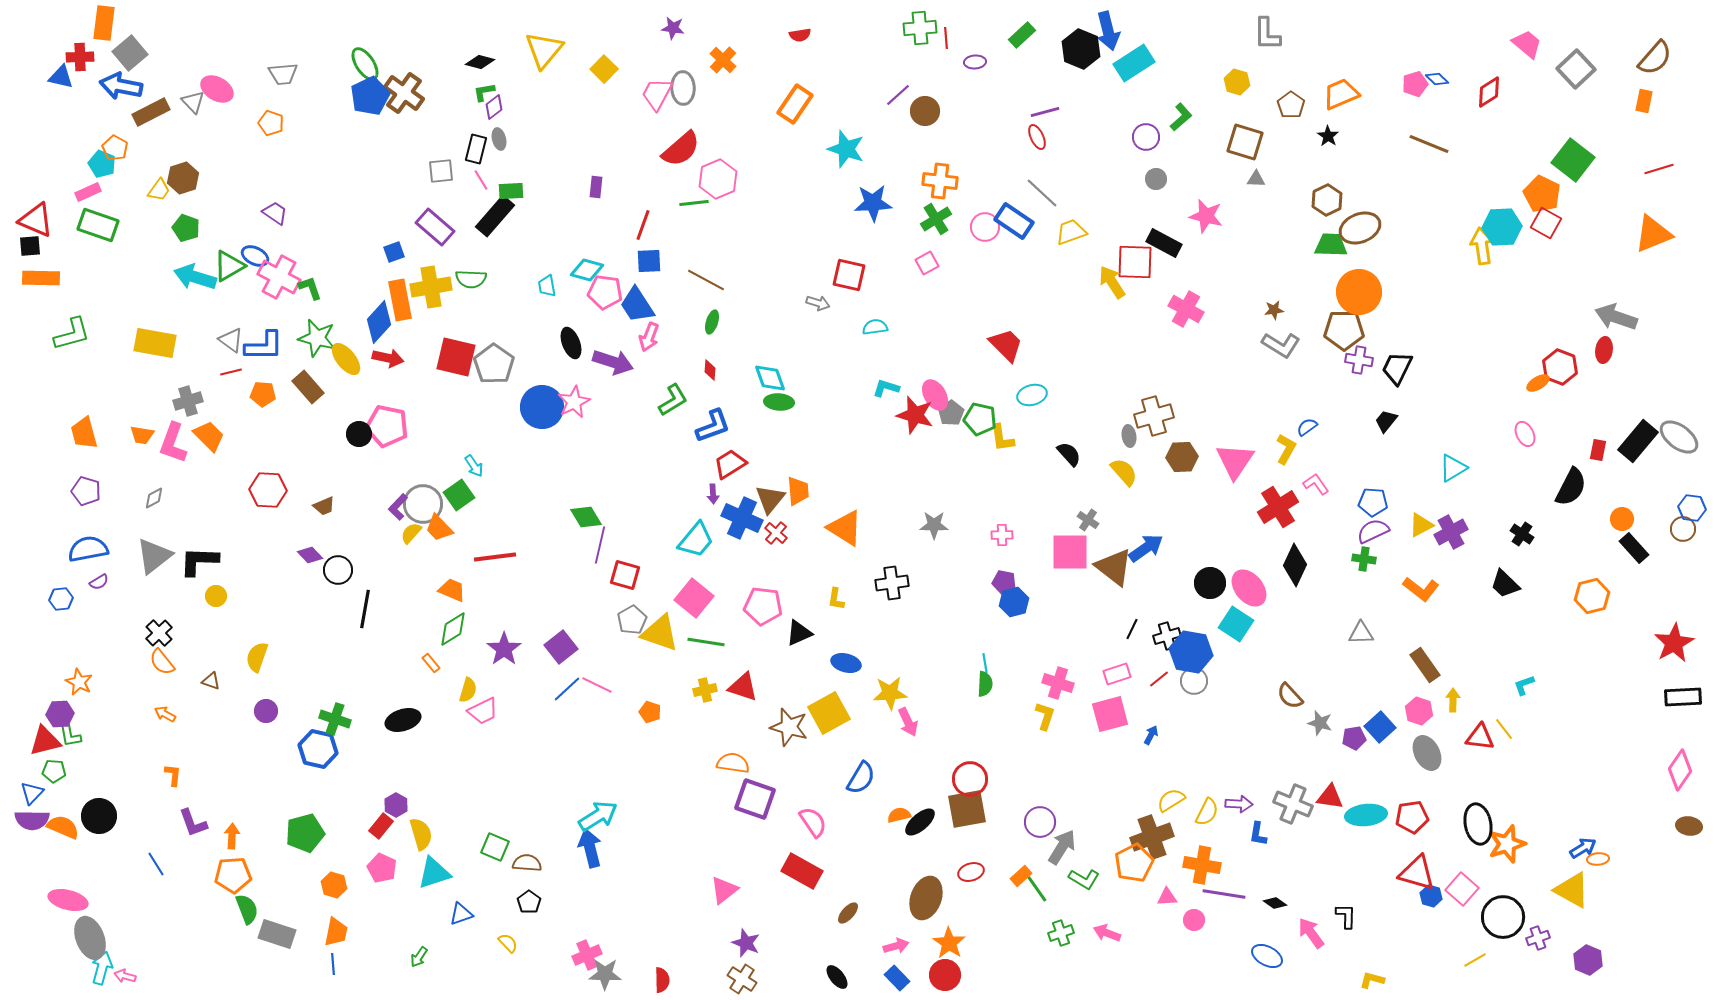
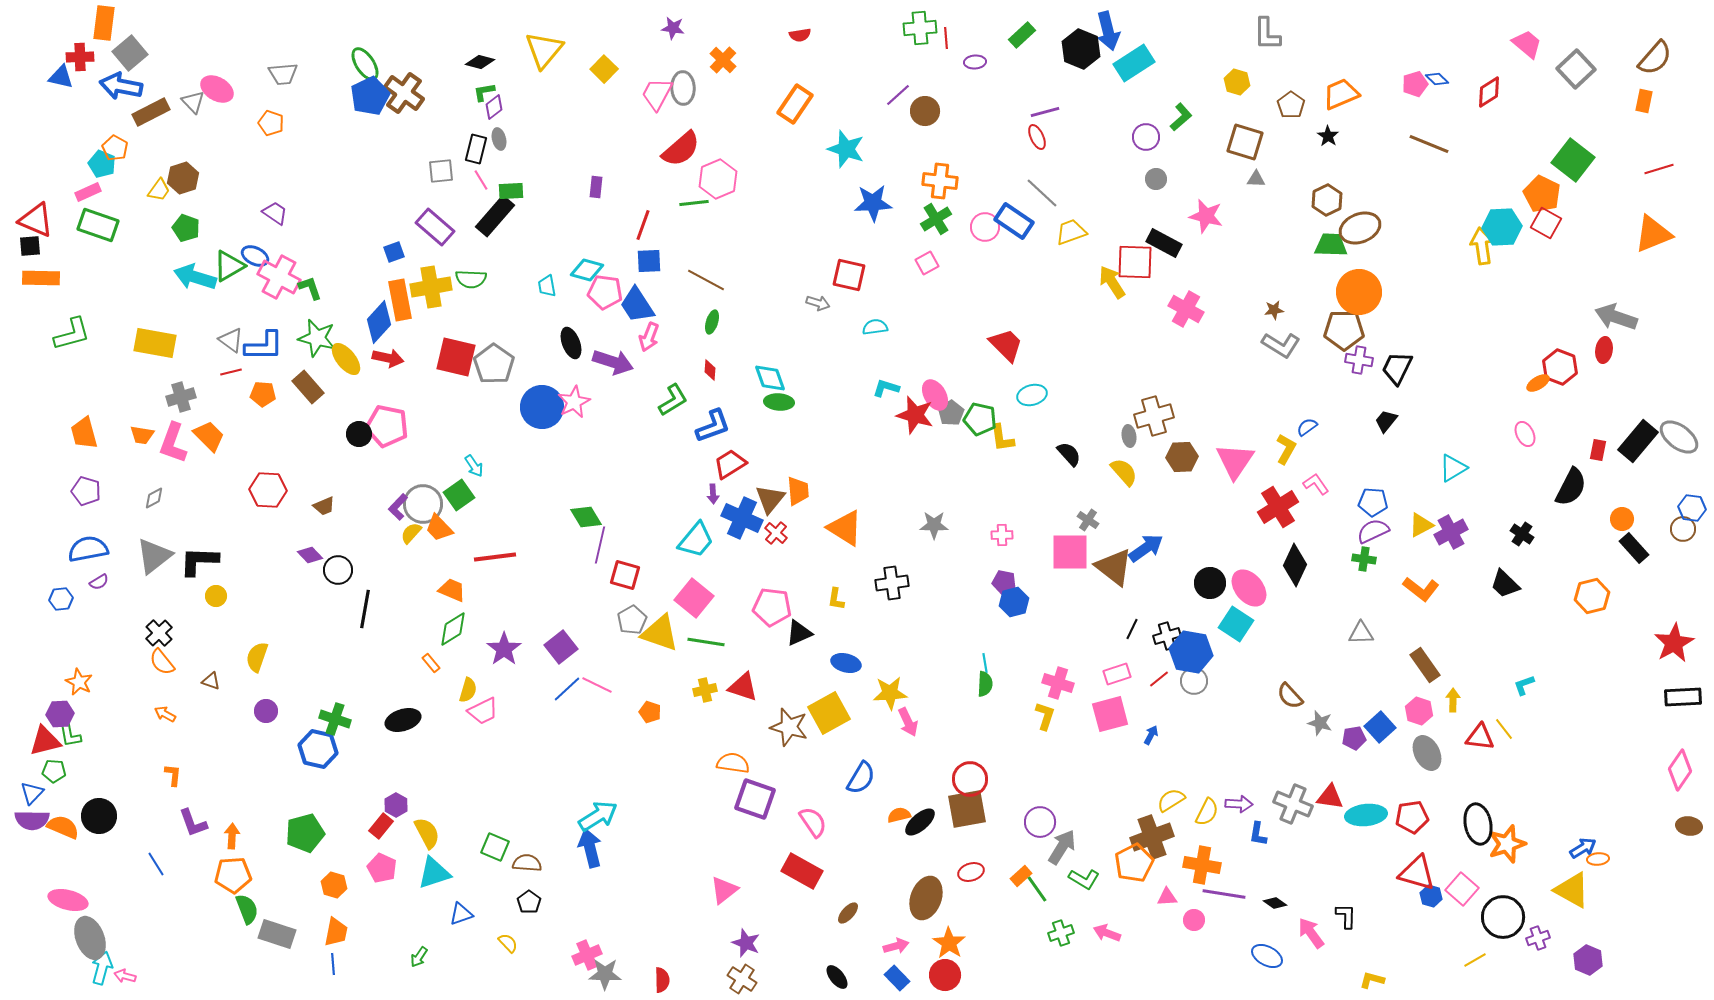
gray cross at (188, 401): moved 7 px left, 4 px up
pink pentagon at (763, 606): moved 9 px right, 1 px down
yellow semicircle at (421, 834): moved 6 px right, 1 px up; rotated 12 degrees counterclockwise
